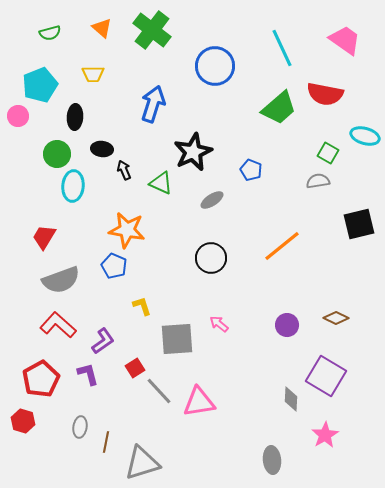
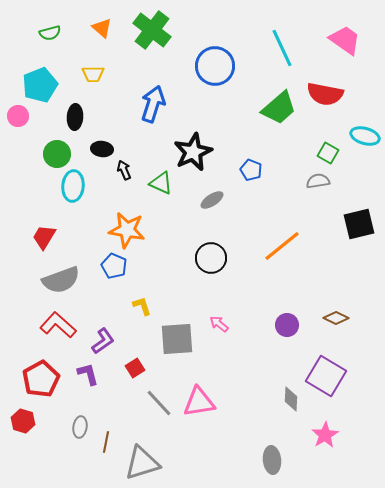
gray line at (159, 391): moved 12 px down
